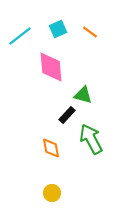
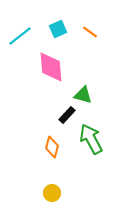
orange diamond: moved 1 px right, 1 px up; rotated 25 degrees clockwise
